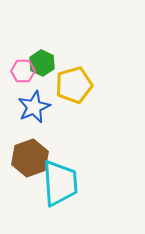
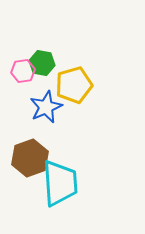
green hexagon: rotated 15 degrees counterclockwise
pink hexagon: rotated 10 degrees counterclockwise
blue star: moved 12 px right
